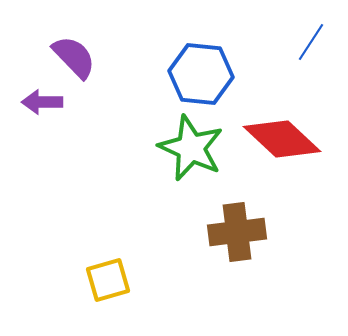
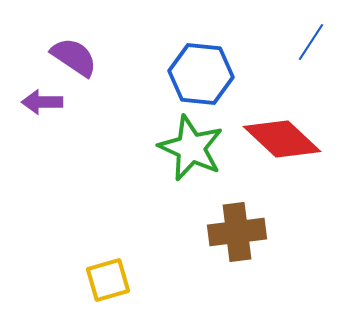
purple semicircle: rotated 12 degrees counterclockwise
